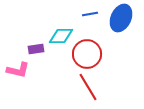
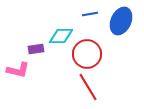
blue ellipse: moved 3 px down
